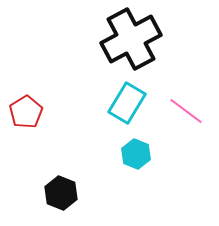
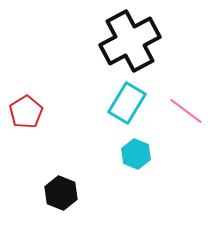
black cross: moved 1 px left, 2 px down
